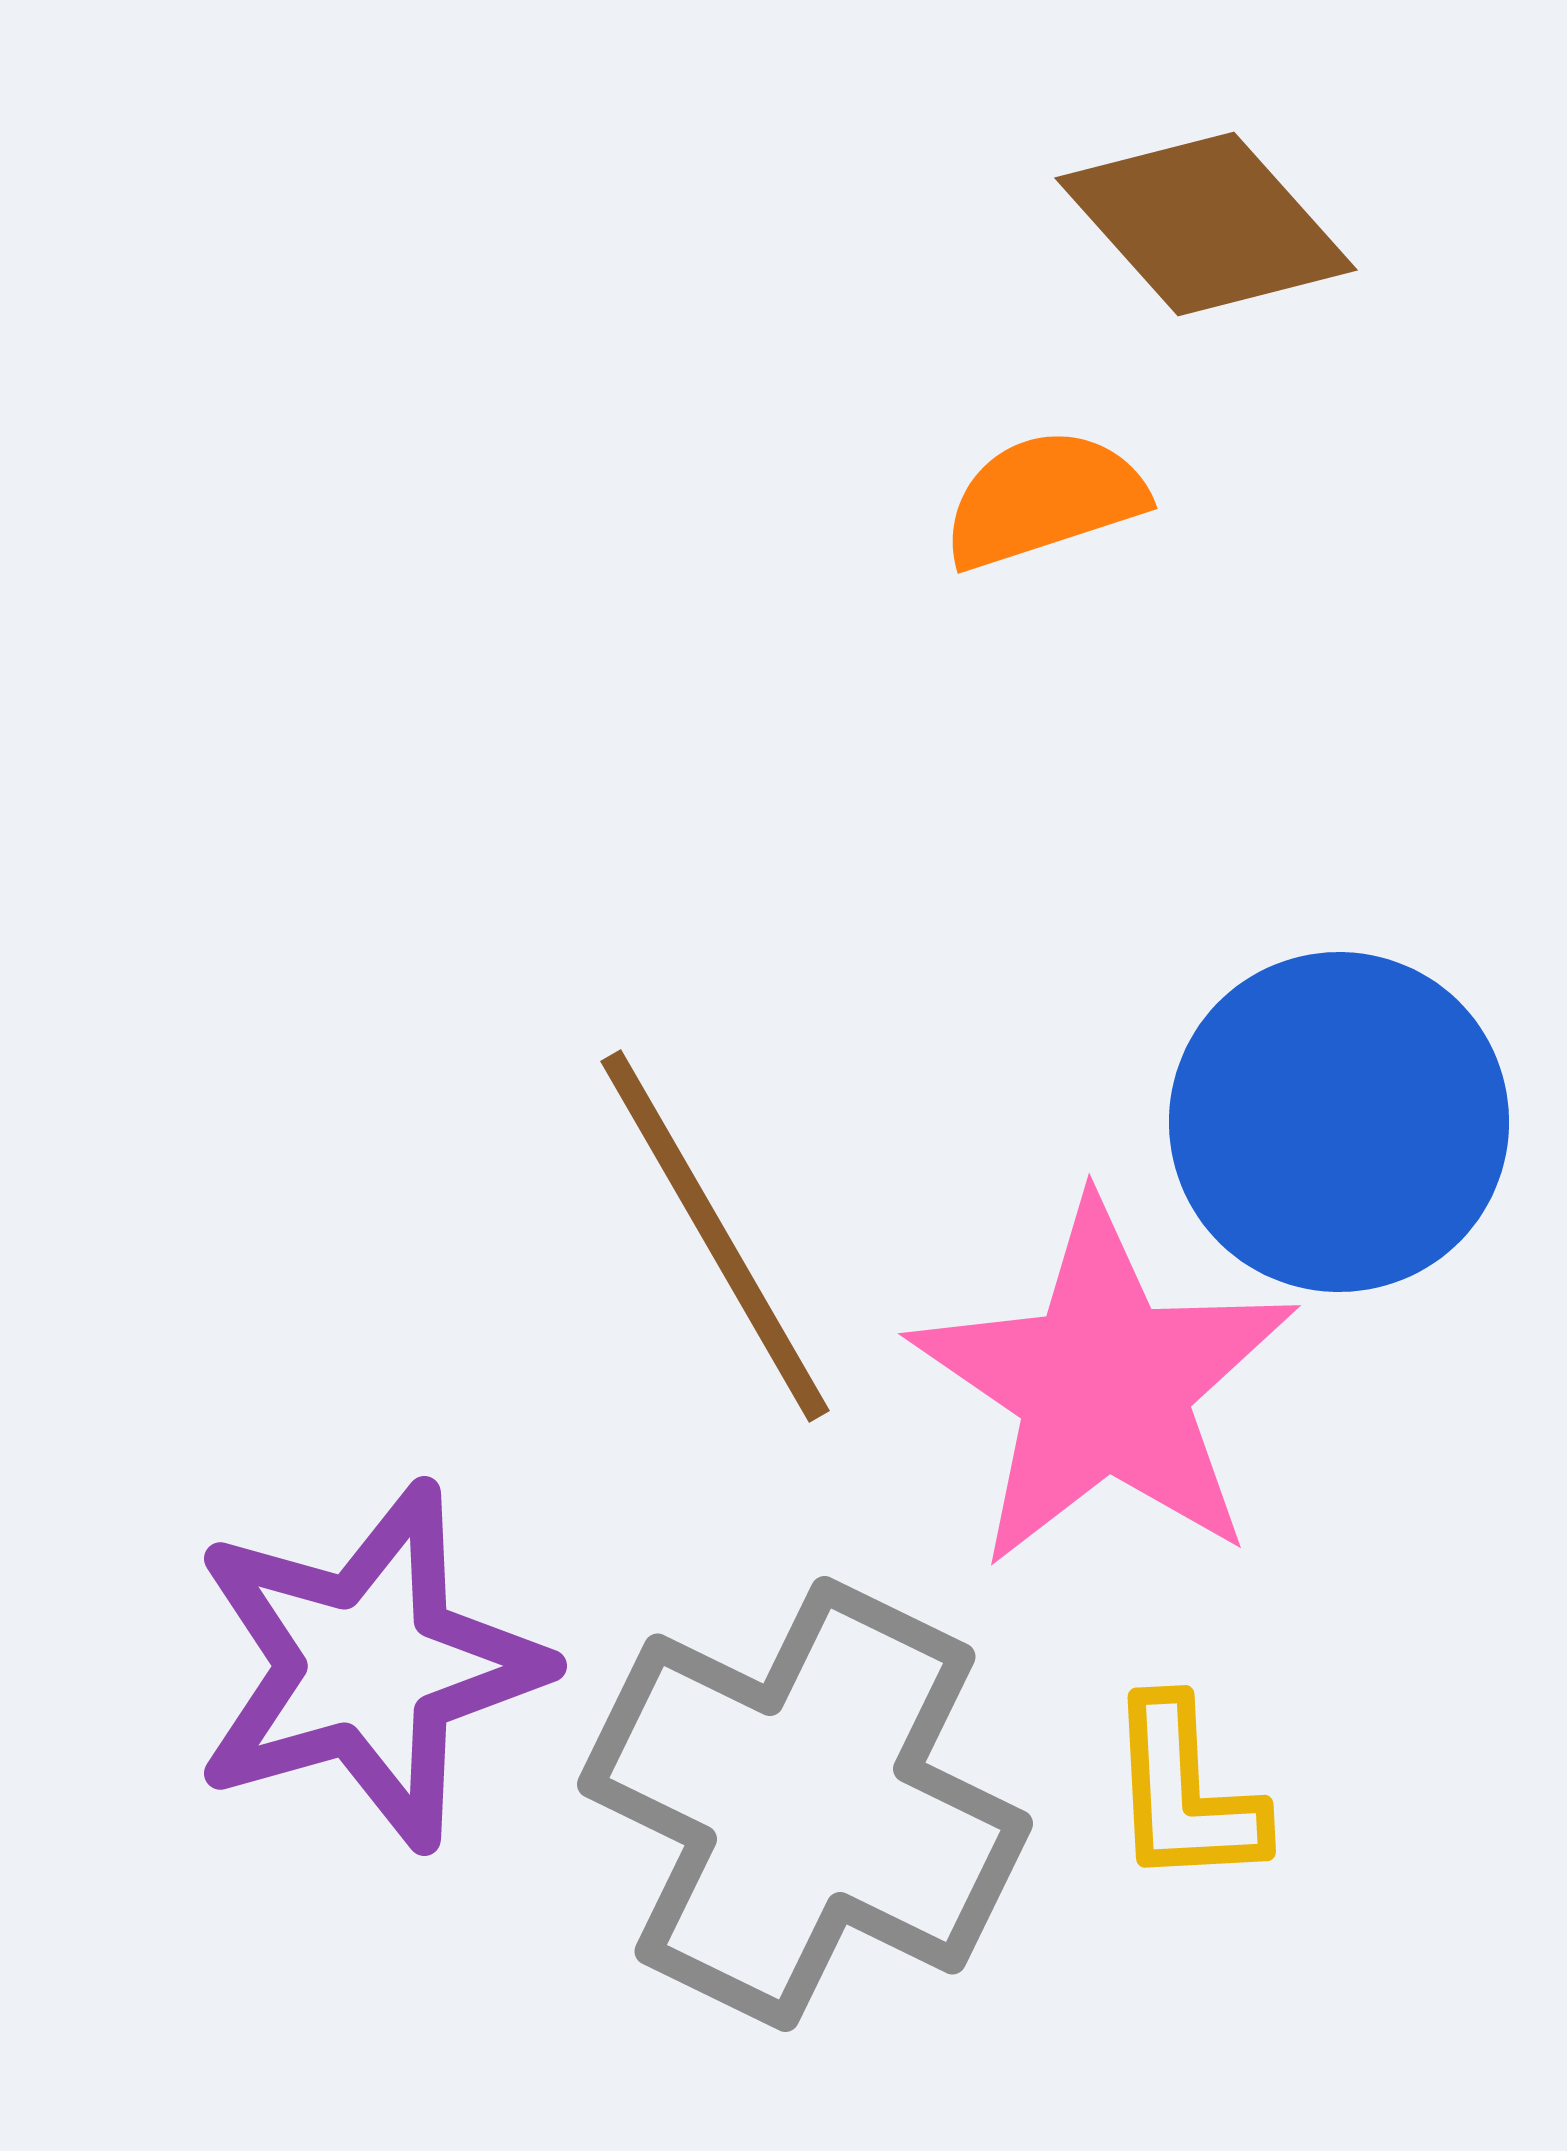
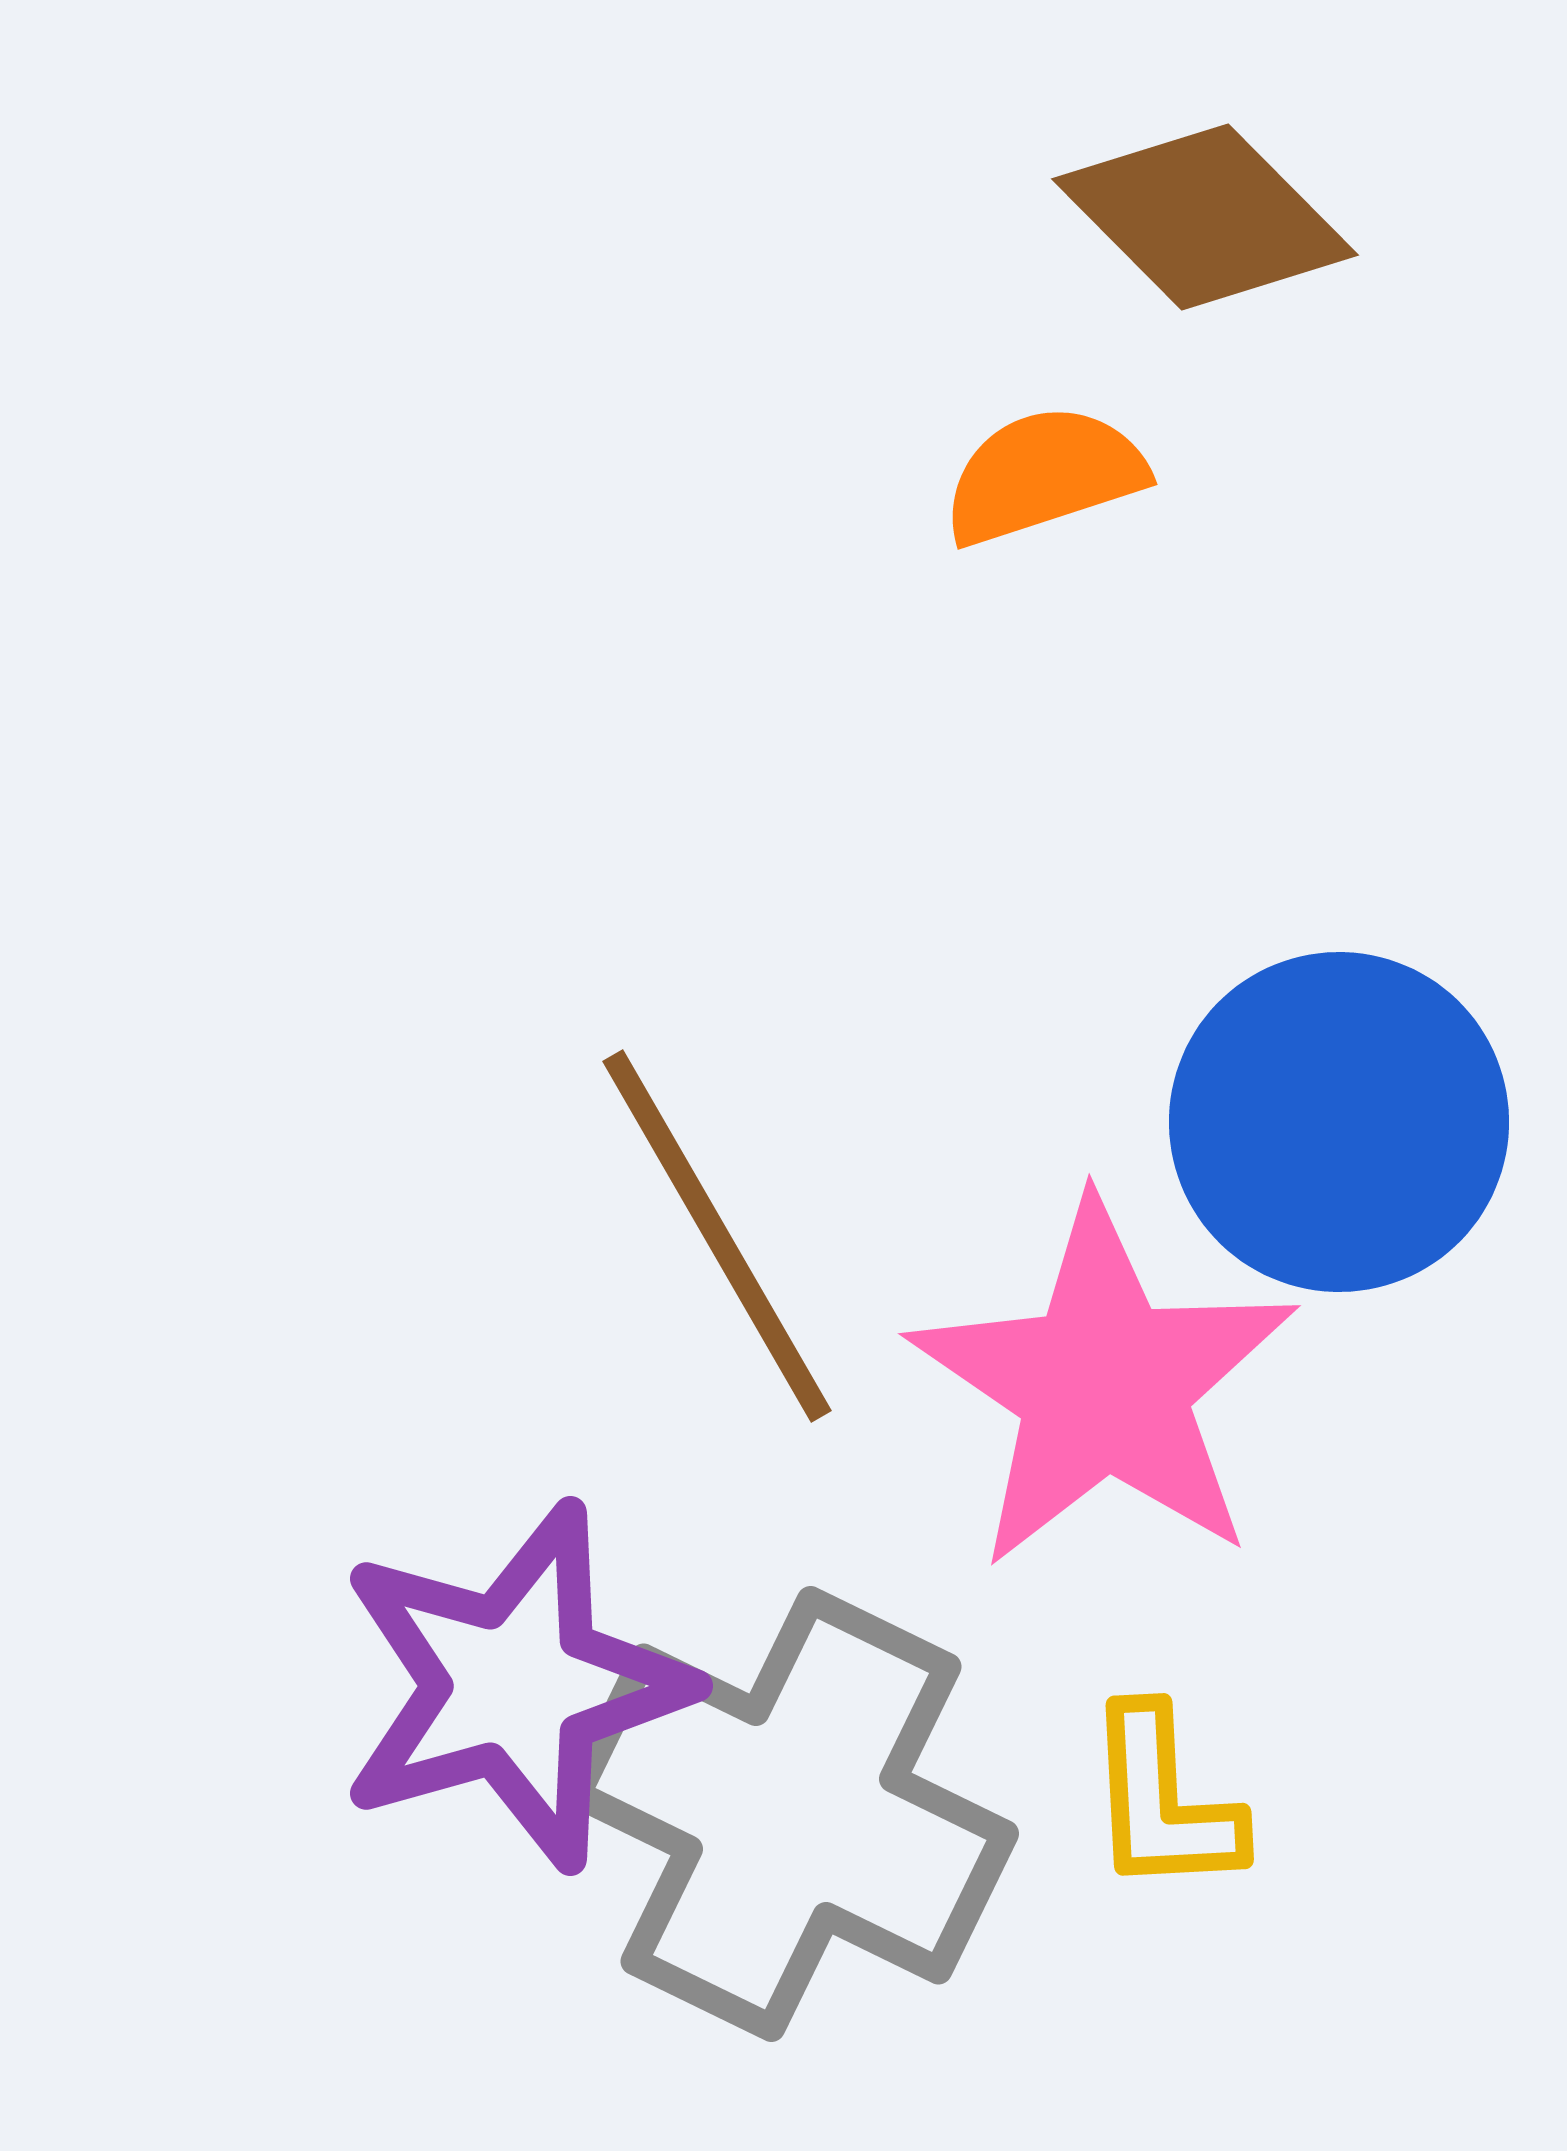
brown diamond: moved 1 px left, 7 px up; rotated 3 degrees counterclockwise
orange semicircle: moved 24 px up
brown line: moved 2 px right
purple star: moved 146 px right, 20 px down
yellow L-shape: moved 22 px left, 8 px down
gray cross: moved 14 px left, 10 px down
